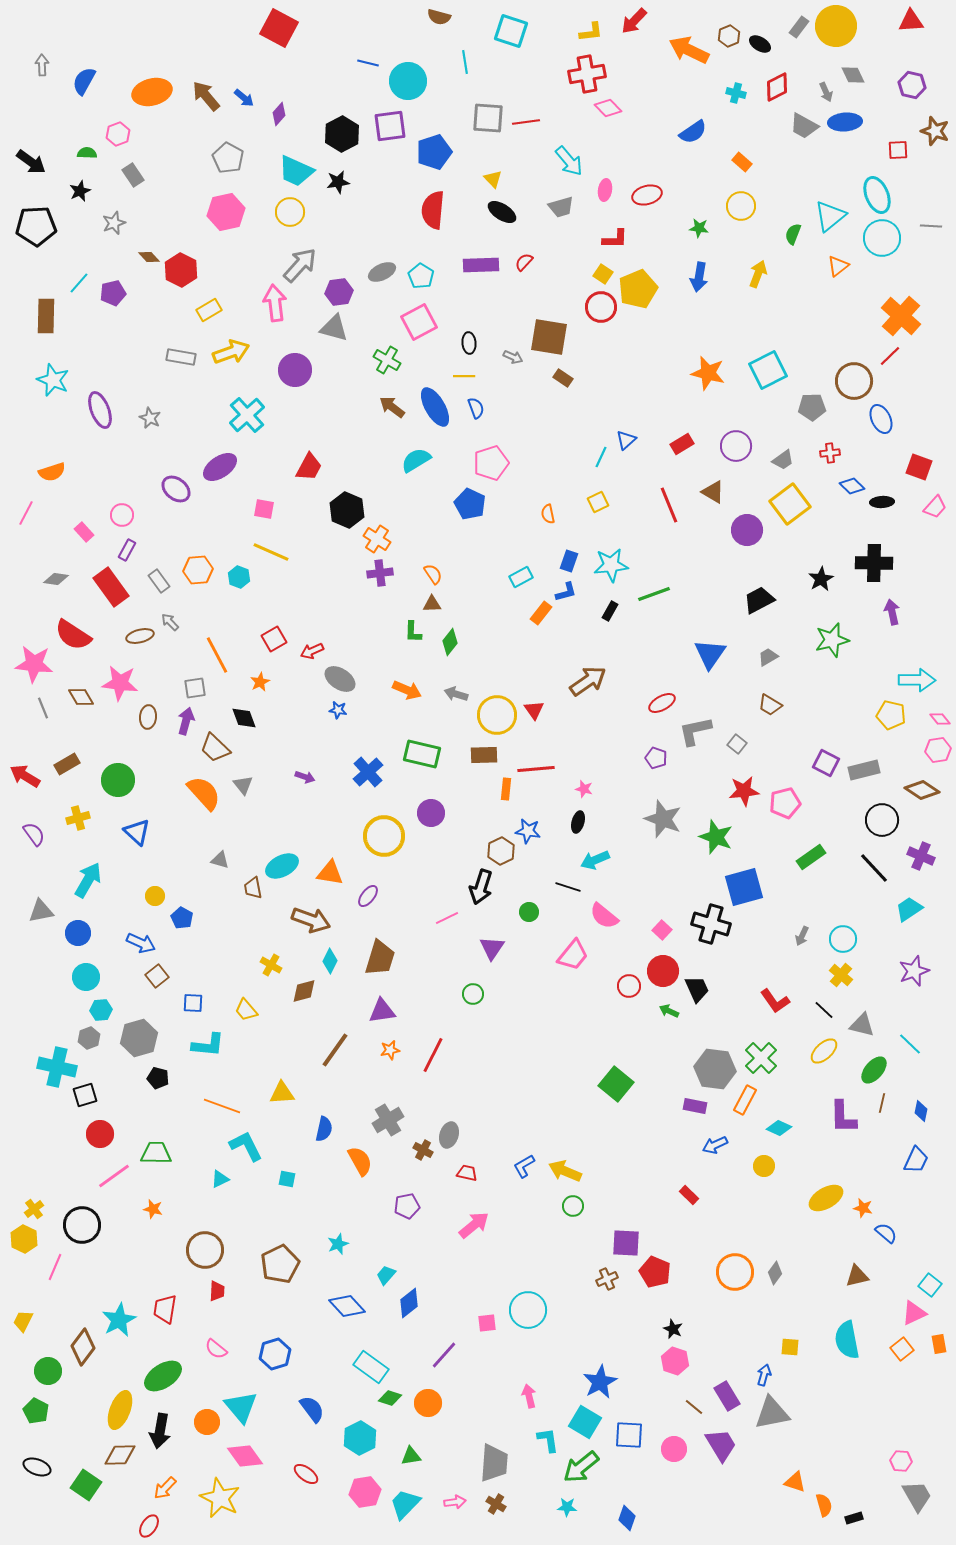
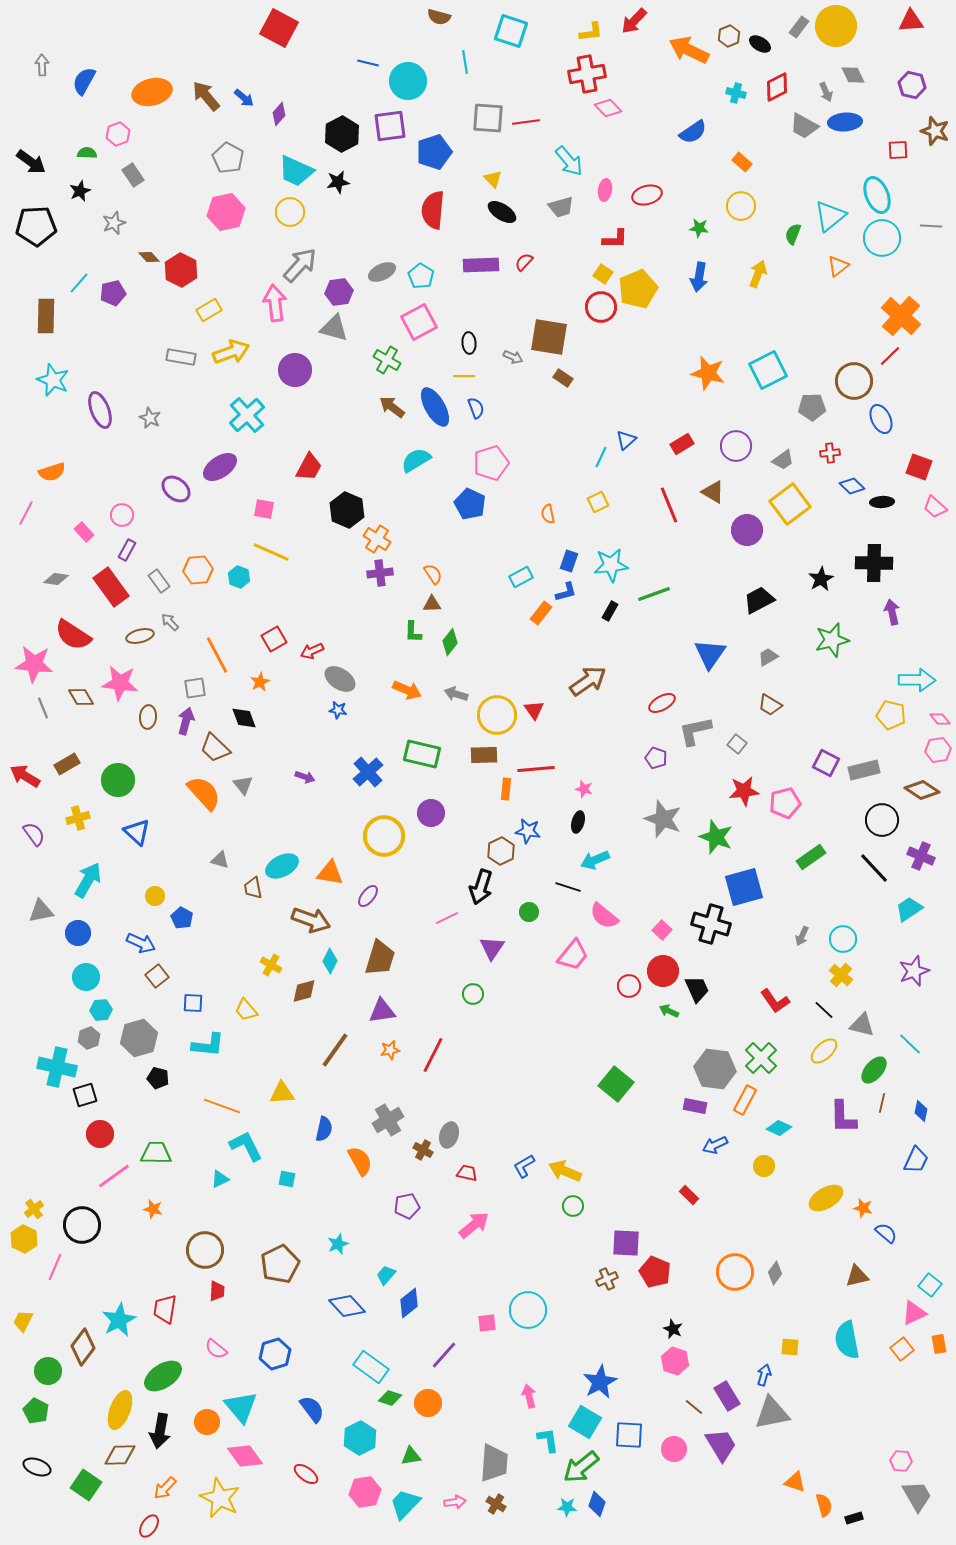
pink trapezoid at (935, 507): rotated 90 degrees clockwise
blue diamond at (627, 1518): moved 30 px left, 14 px up
